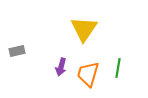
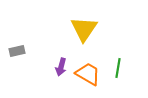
orange trapezoid: rotated 104 degrees clockwise
